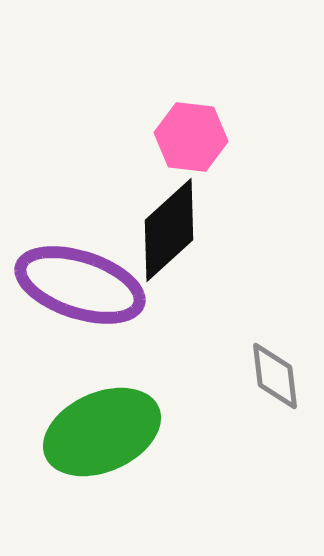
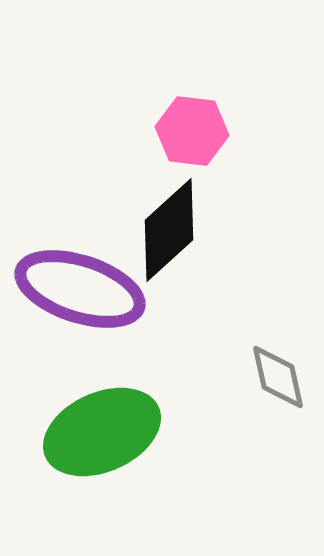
pink hexagon: moved 1 px right, 6 px up
purple ellipse: moved 4 px down
gray diamond: moved 3 px right, 1 px down; rotated 6 degrees counterclockwise
